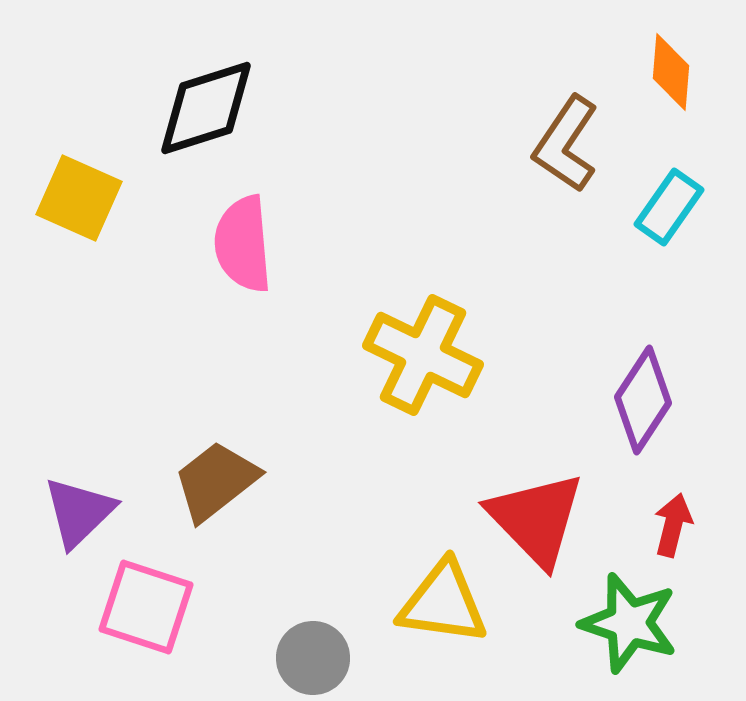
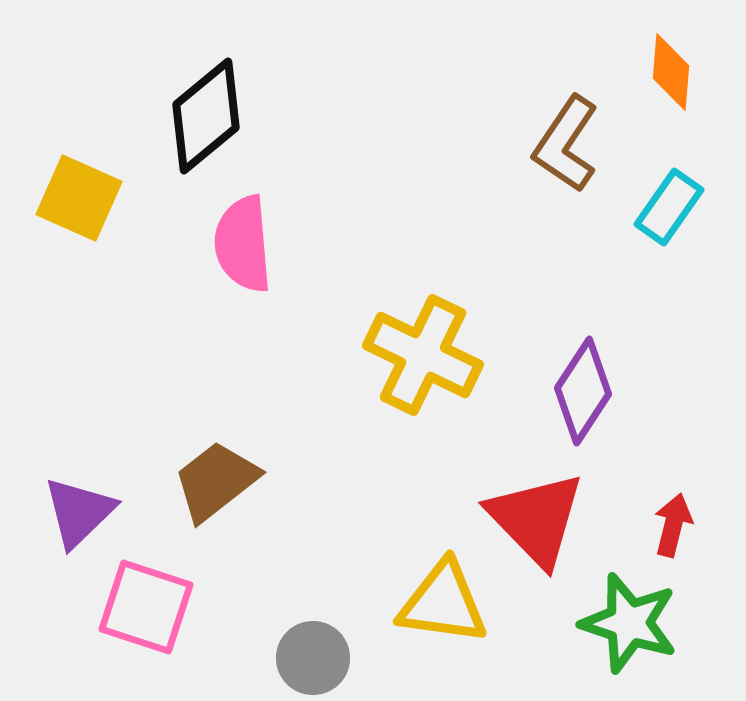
black diamond: moved 8 px down; rotated 22 degrees counterclockwise
purple diamond: moved 60 px left, 9 px up
